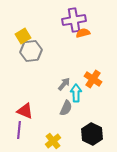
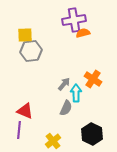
yellow square: moved 2 px right, 1 px up; rotated 28 degrees clockwise
